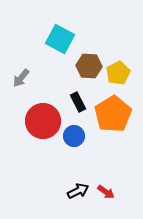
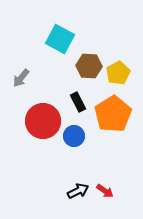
red arrow: moved 1 px left, 1 px up
